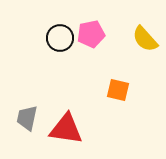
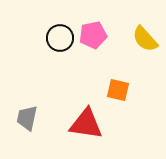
pink pentagon: moved 2 px right, 1 px down
red triangle: moved 20 px right, 5 px up
